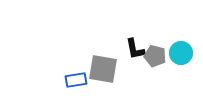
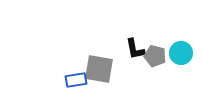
gray square: moved 4 px left
